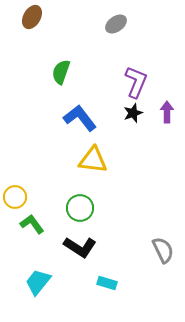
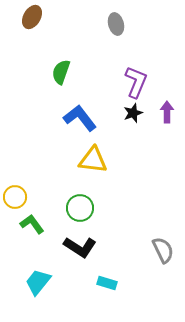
gray ellipse: rotated 70 degrees counterclockwise
